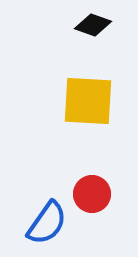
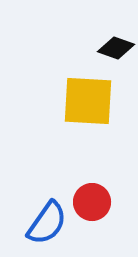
black diamond: moved 23 px right, 23 px down
red circle: moved 8 px down
